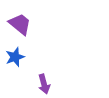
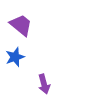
purple trapezoid: moved 1 px right, 1 px down
